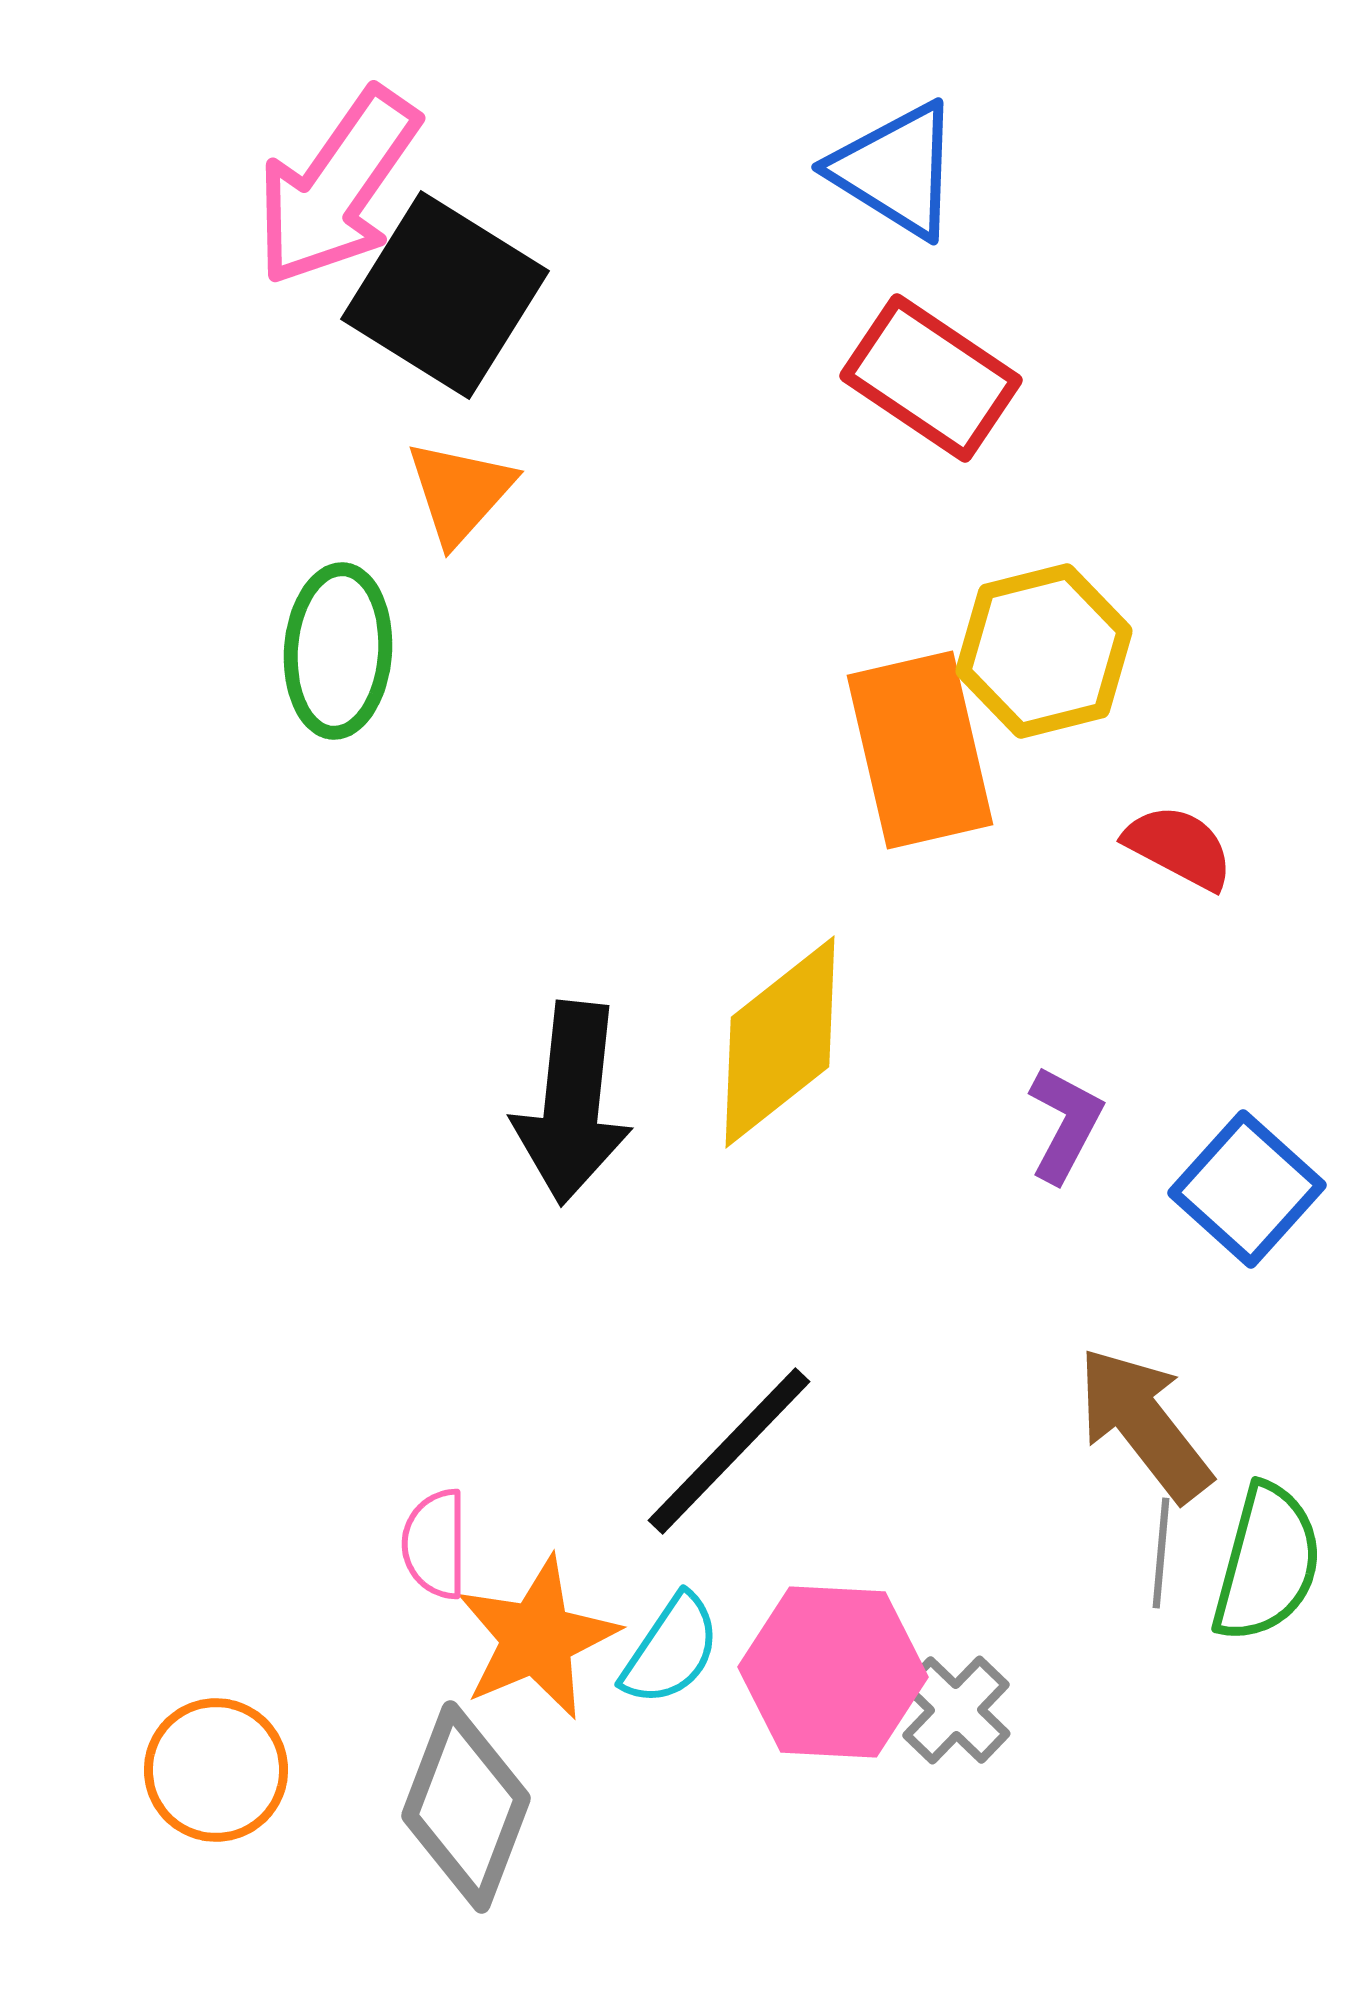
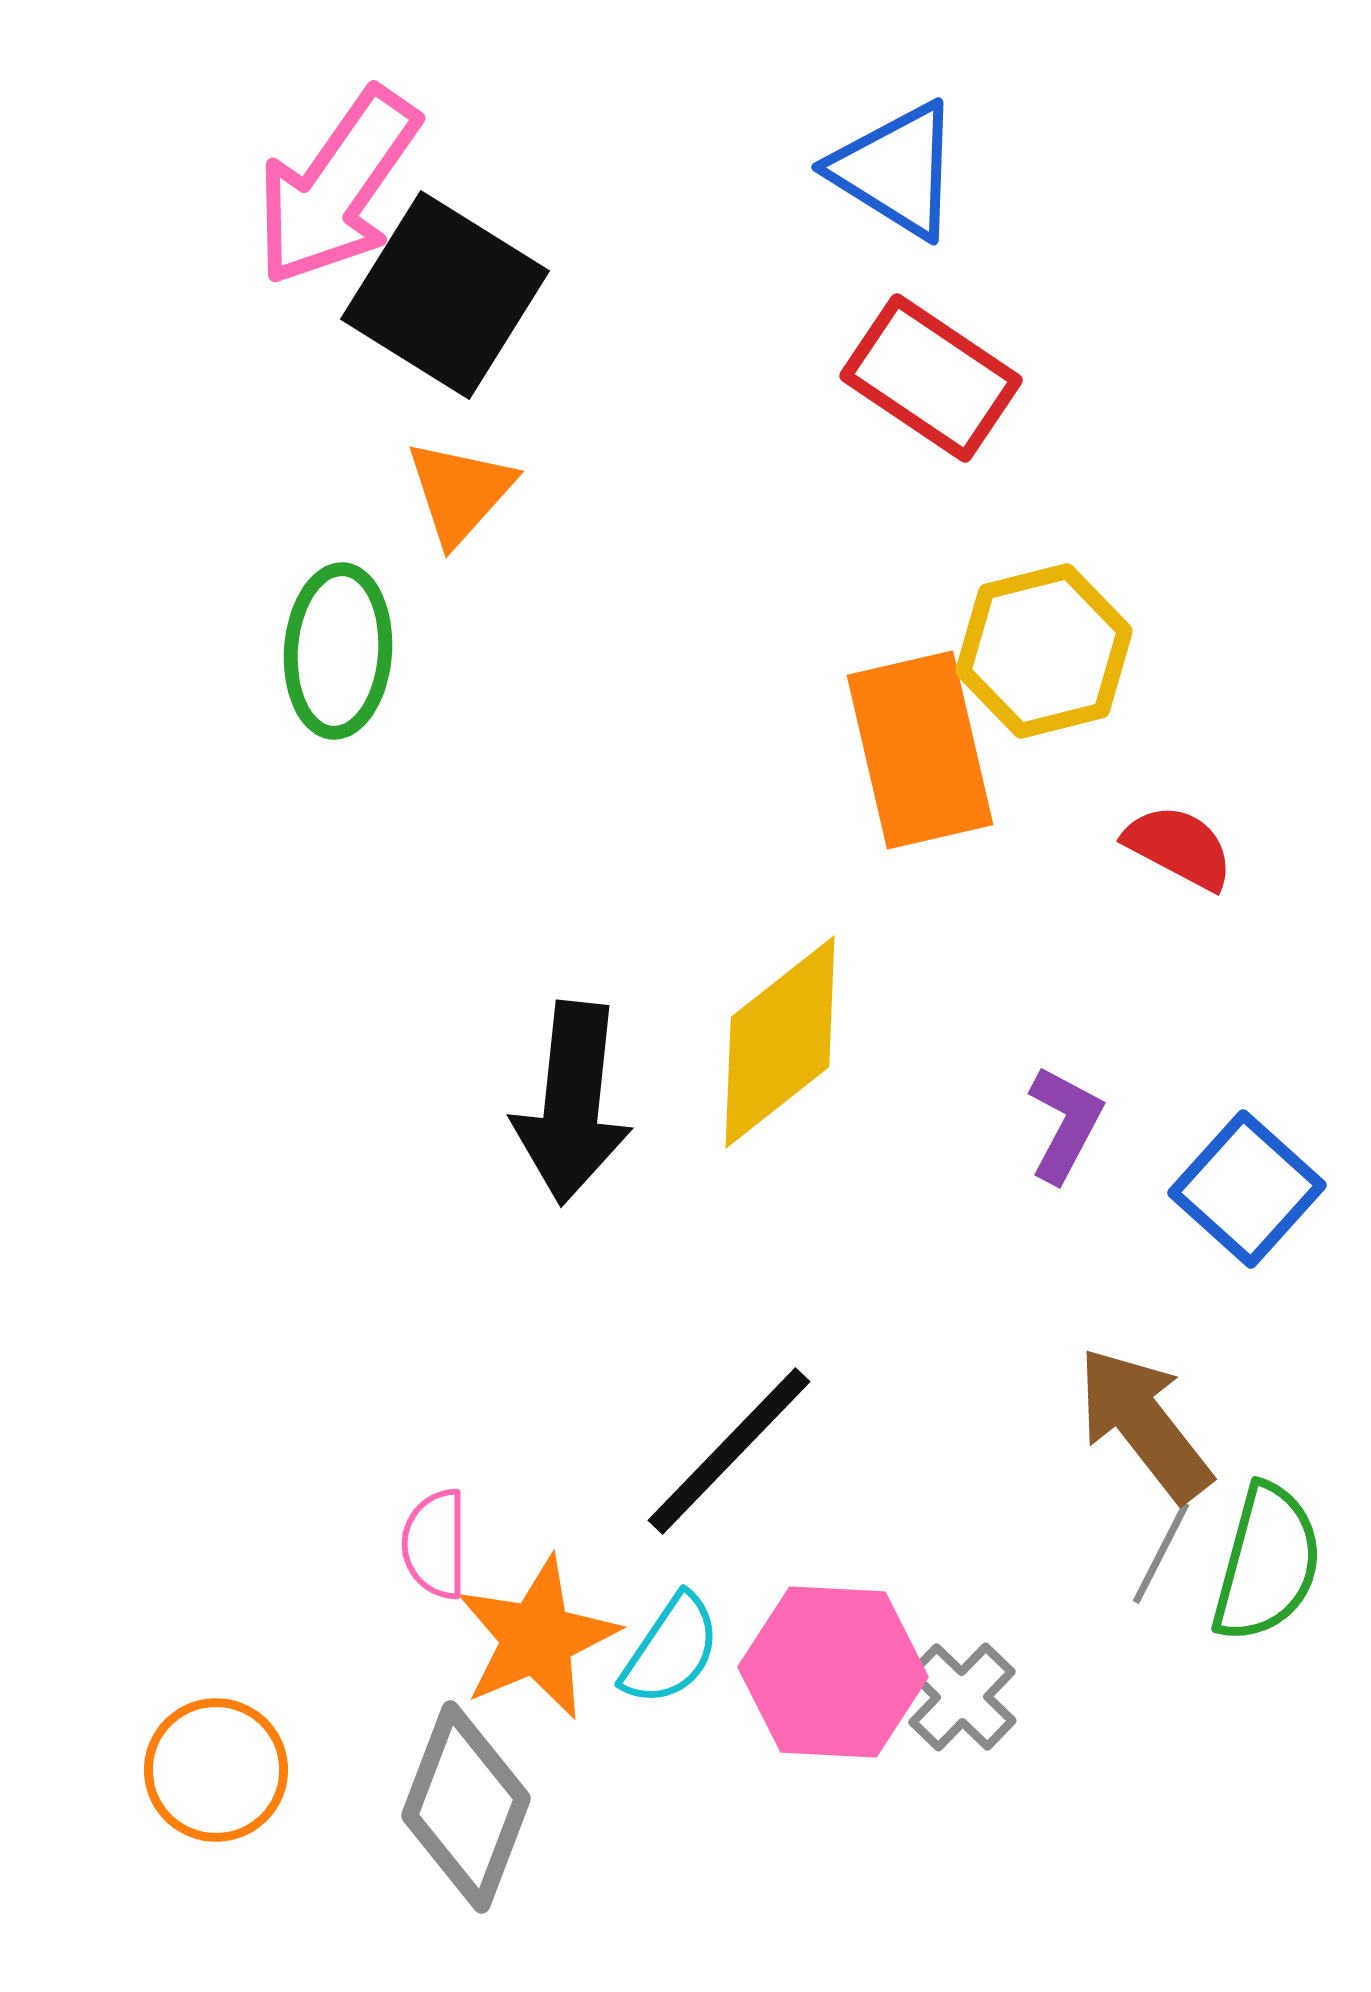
gray line: rotated 22 degrees clockwise
gray cross: moved 6 px right, 13 px up
